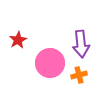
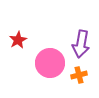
purple arrow: rotated 16 degrees clockwise
